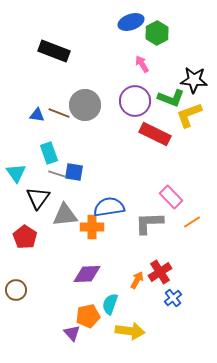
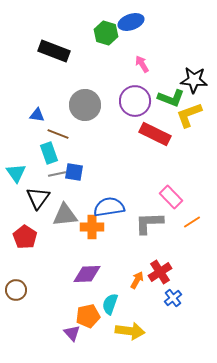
green hexagon: moved 51 px left; rotated 15 degrees counterclockwise
brown line: moved 1 px left, 21 px down
gray line: rotated 30 degrees counterclockwise
